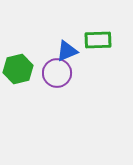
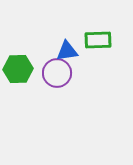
blue triangle: rotated 15 degrees clockwise
green hexagon: rotated 12 degrees clockwise
